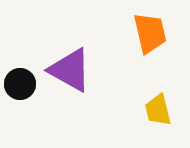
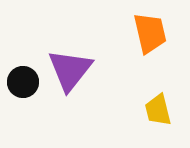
purple triangle: rotated 39 degrees clockwise
black circle: moved 3 px right, 2 px up
